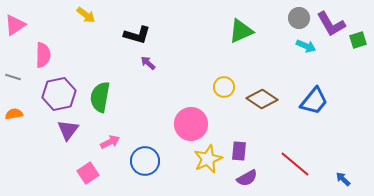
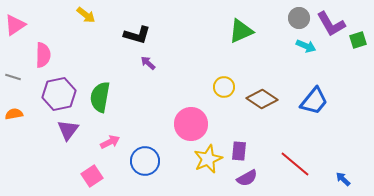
pink square: moved 4 px right, 3 px down
